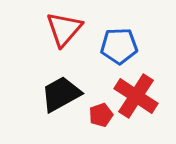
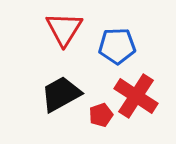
red triangle: rotated 9 degrees counterclockwise
blue pentagon: moved 2 px left
